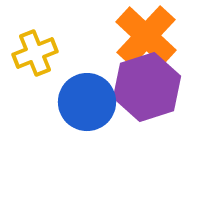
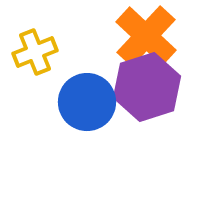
yellow cross: moved 1 px up
